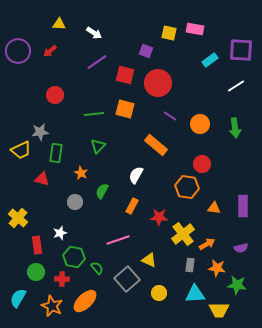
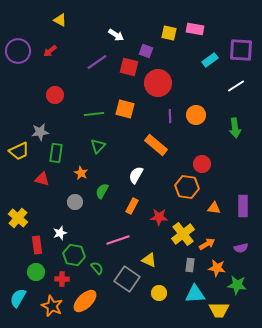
yellow triangle at (59, 24): moved 1 px right, 4 px up; rotated 24 degrees clockwise
white arrow at (94, 33): moved 22 px right, 2 px down
red square at (125, 75): moved 4 px right, 8 px up
purple line at (170, 116): rotated 56 degrees clockwise
orange circle at (200, 124): moved 4 px left, 9 px up
yellow trapezoid at (21, 150): moved 2 px left, 1 px down
green hexagon at (74, 257): moved 2 px up
gray square at (127, 279): rotated 15 degrees counterclockwise
